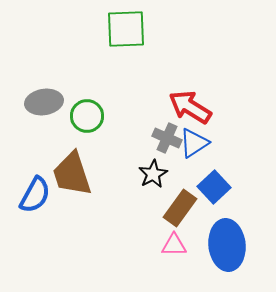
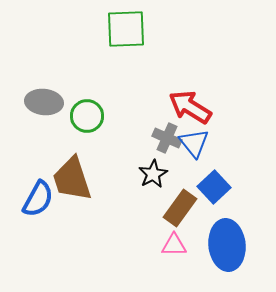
gray ellipse: rotated 15 degrees clockwise
blue triangle: rotated 36 degrees counterclockwise
brown trapezoid: moved 5 px down
blue semicircle: moved 3 px right, 4 px down
